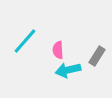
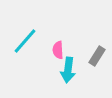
cyan arrow: rotated 70 degrees counterclockwise
